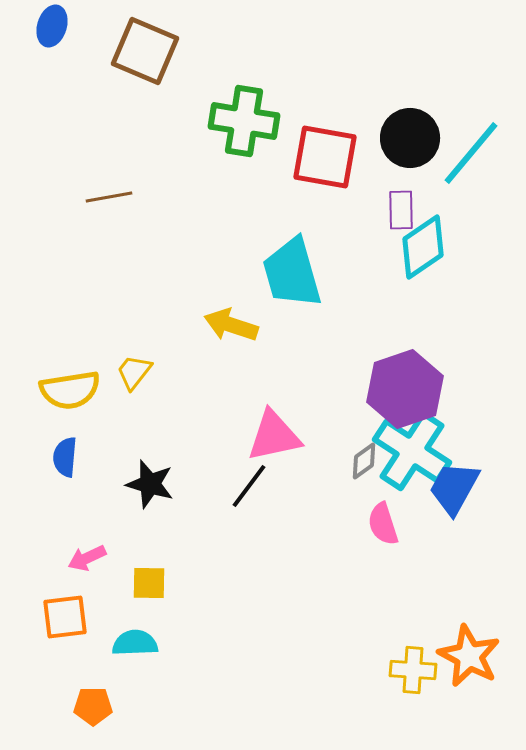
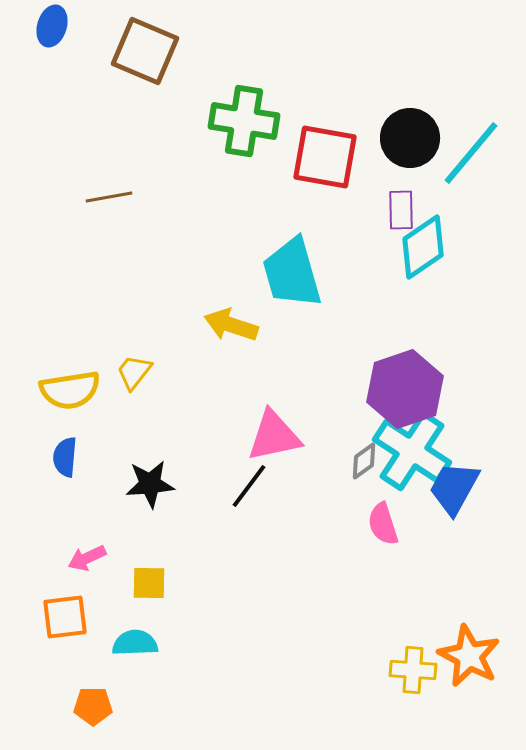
black star: rotated 21 degrees counterclockwise
